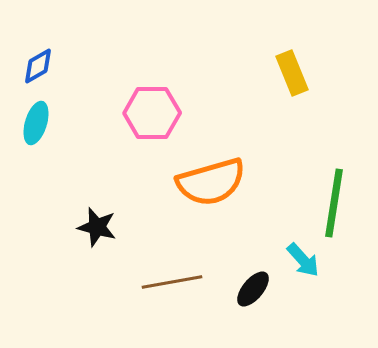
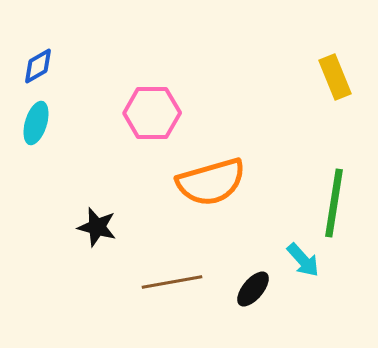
yellow rectangle: moved 43 px right, 4 px down
